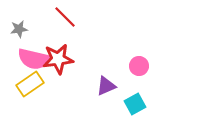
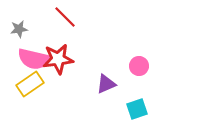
purple triangle: moved 2 px up
cyan square: moved 2 px right, 5 px down; rotated 10 degrees clockwise
